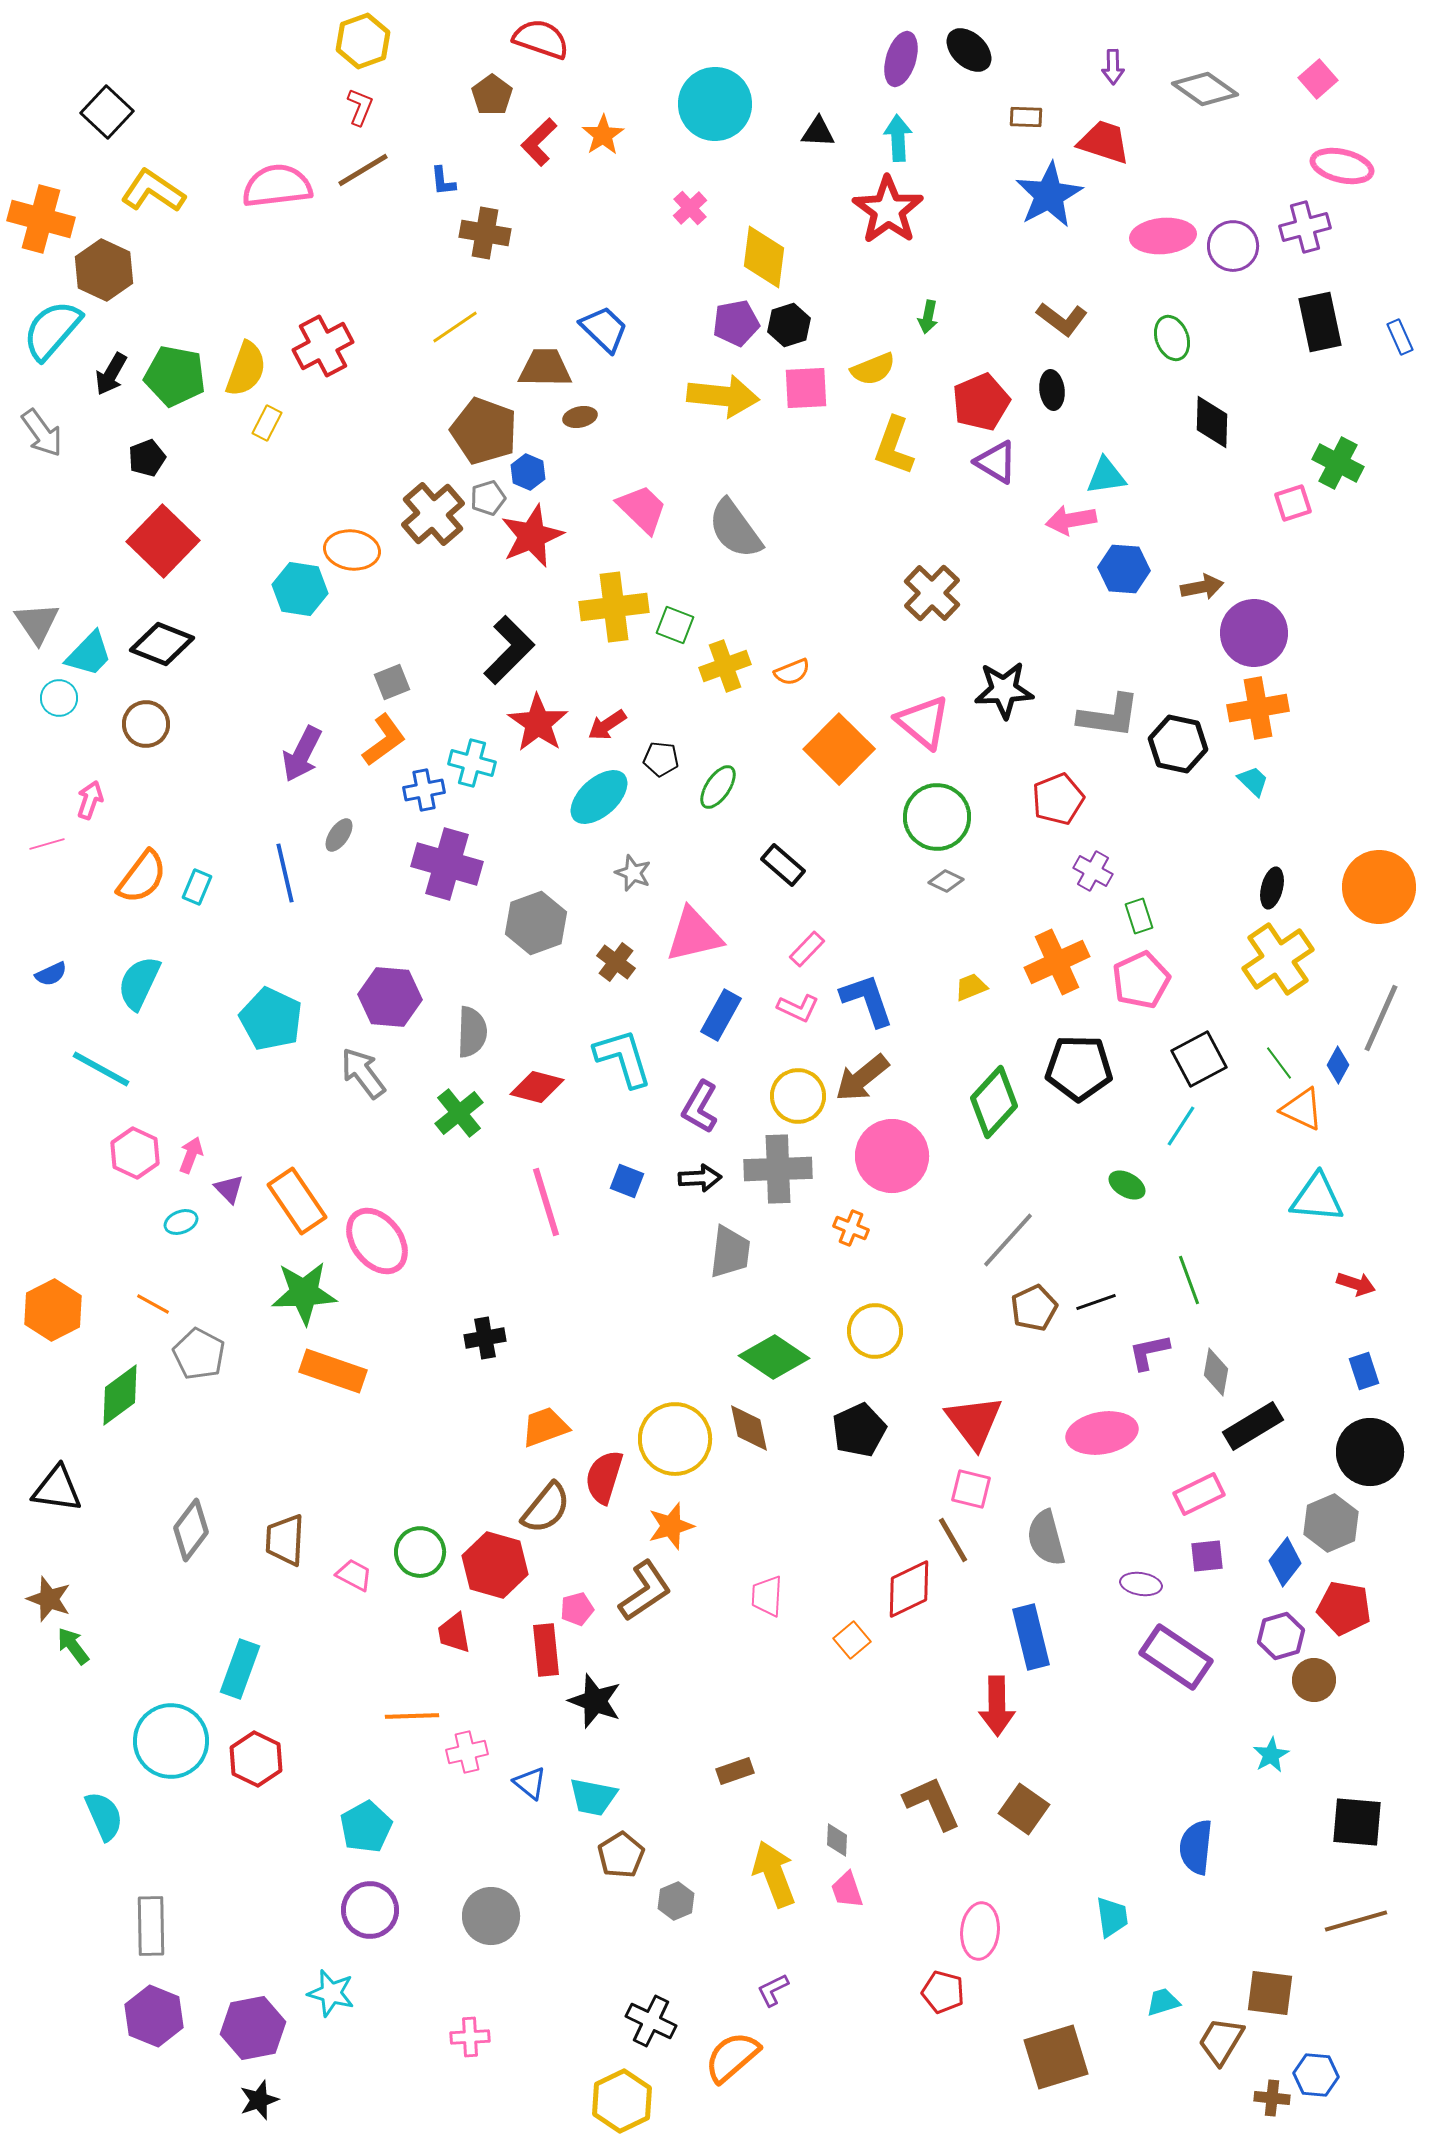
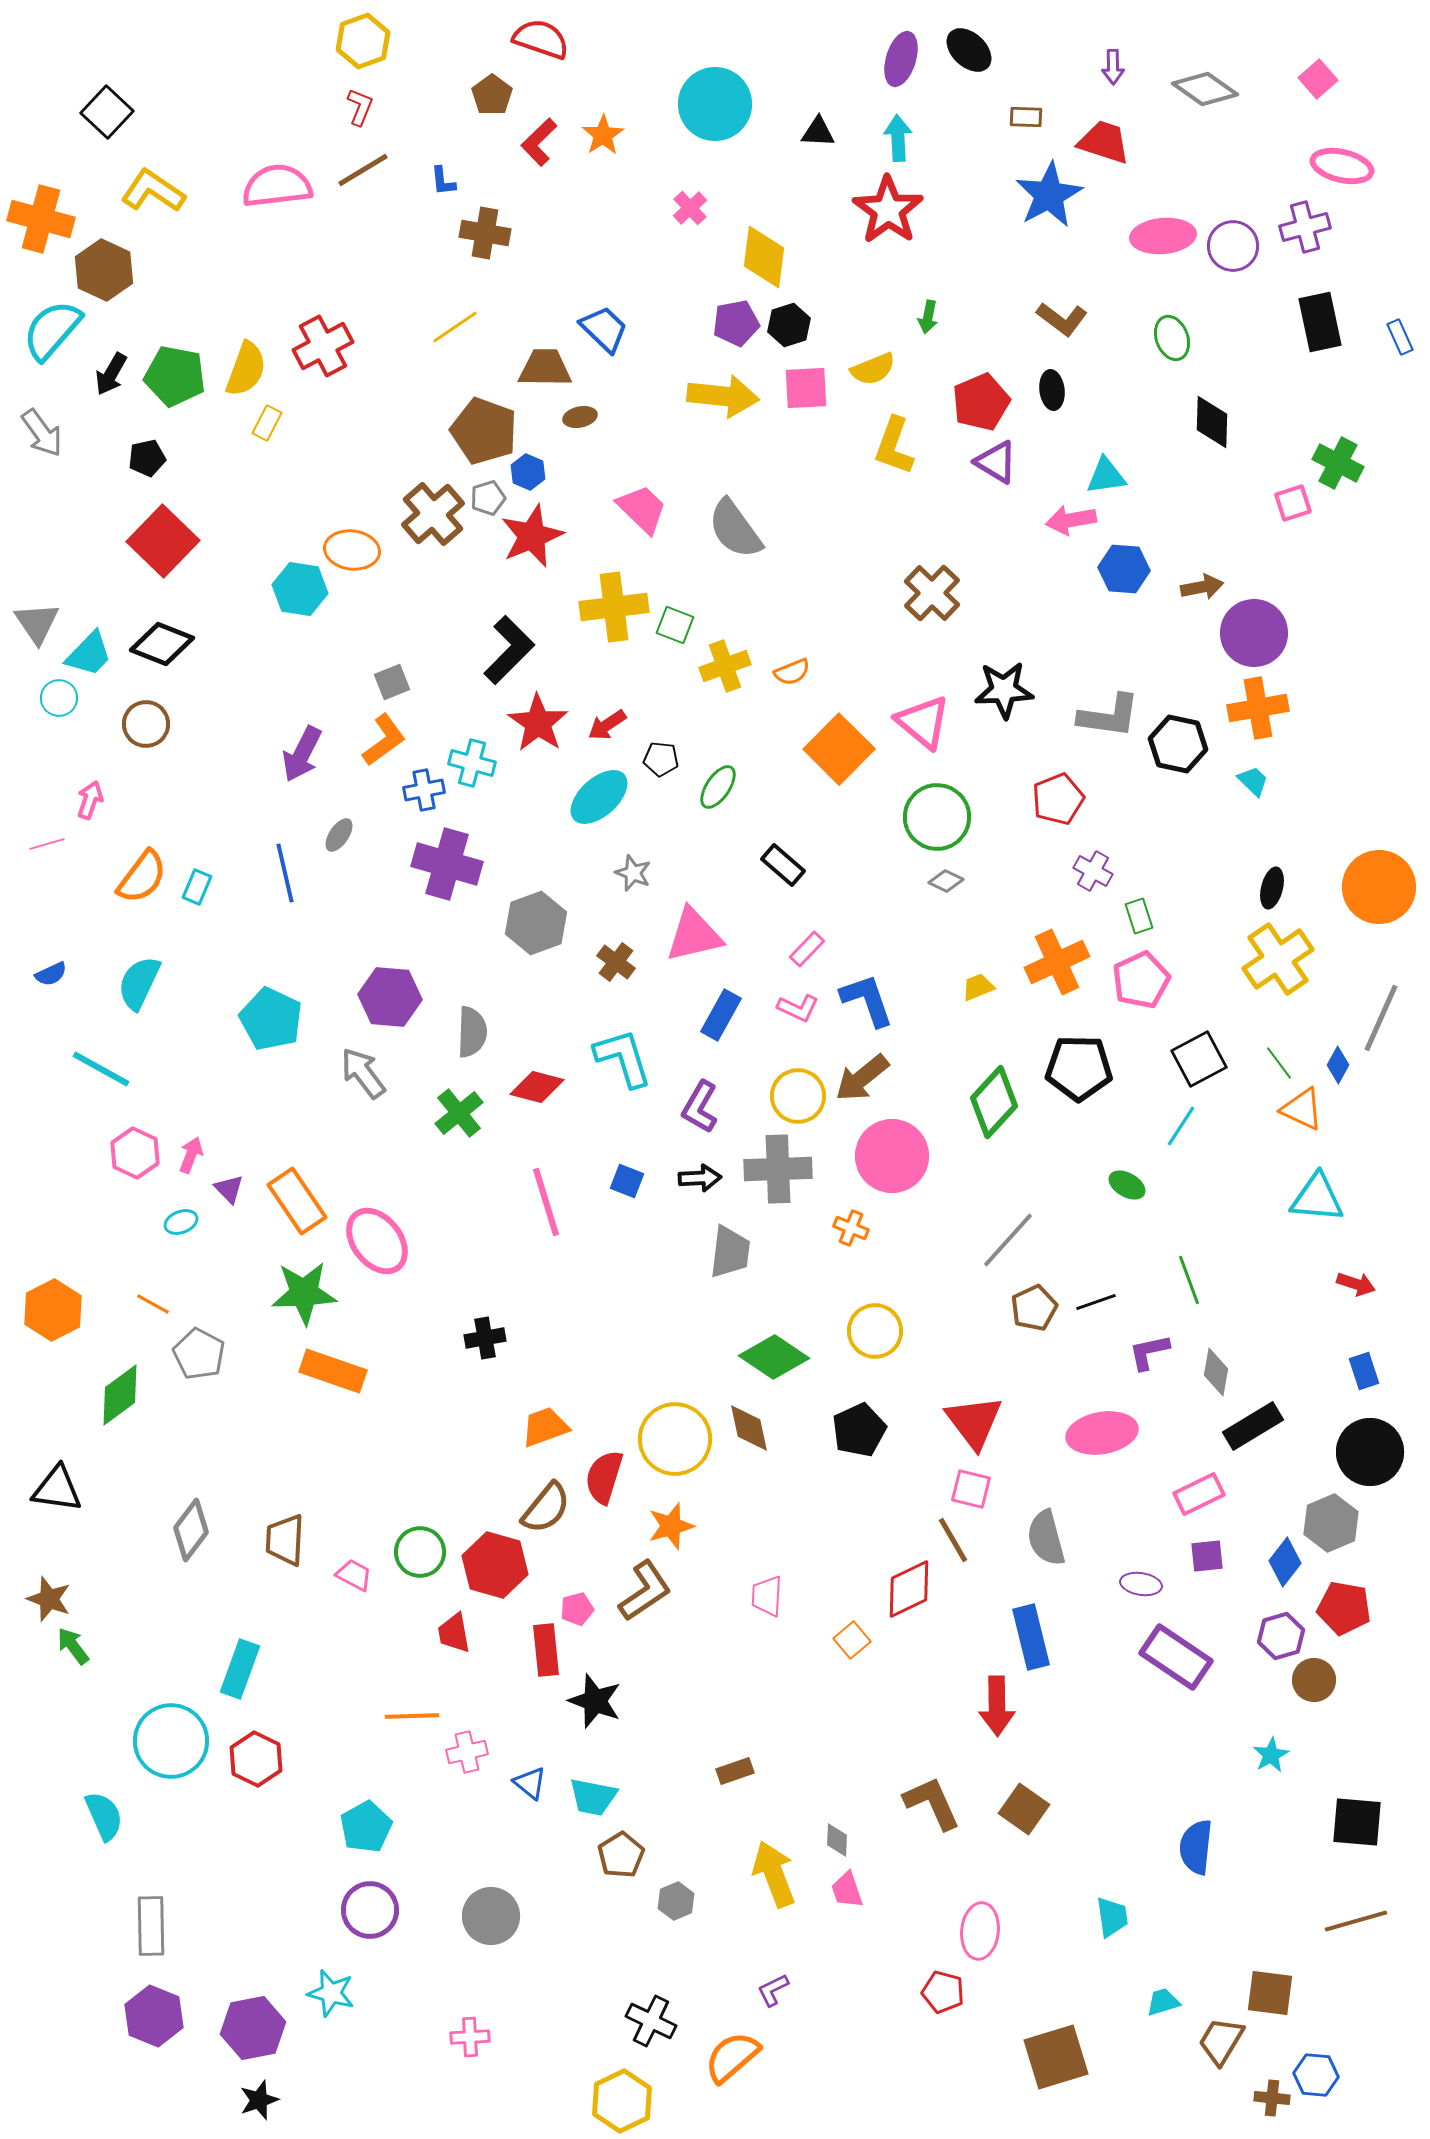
black pentagon at (147, 458): rotated 9 degrees clockwise
yellow trapezoid at (971, 987): moved 7 px right
